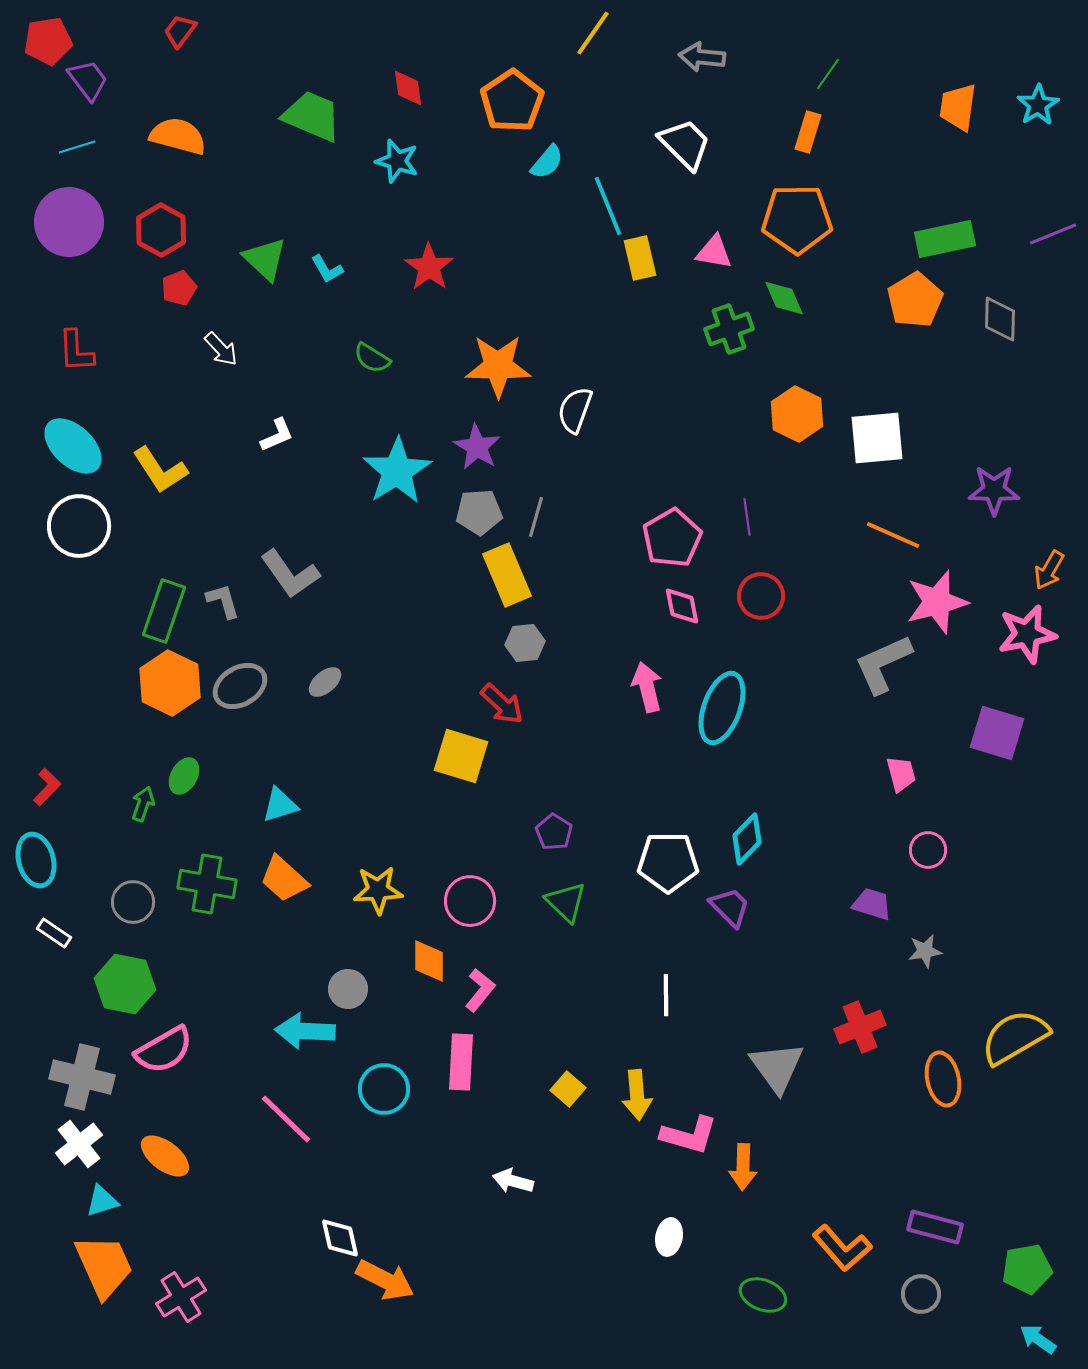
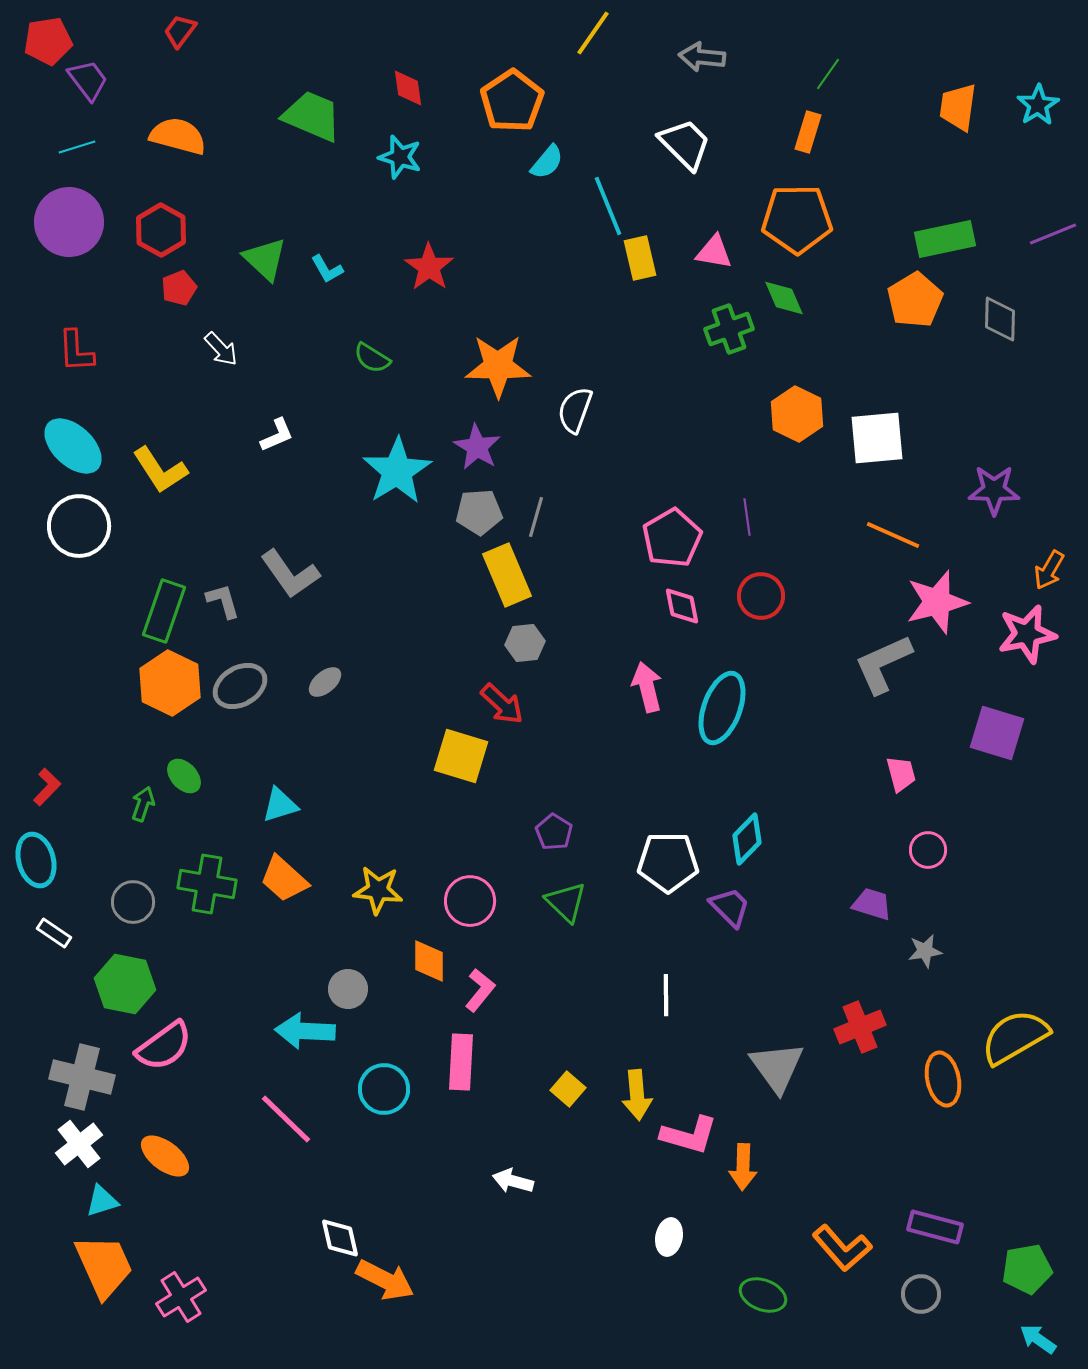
cyan star at (397, 161): moved 3 px right, 4 px up
green ellipse at (184, 776): rotated 72 degrees counterclockwise
yellow star at (378, 890): rotated 9 degrees clockwise
pink semicircle at (164, 1050): moved 4 px up; rotated 6 degrees counterclockwise
